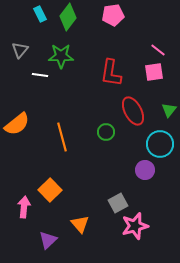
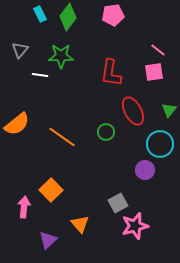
orange line: rotated 40 degrees counterclockwise
orange square: moved 1 px right
